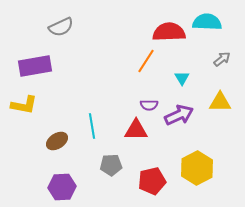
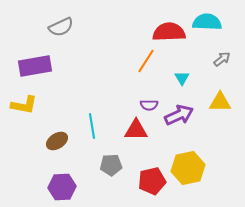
yellow hexagon: moved 9 px left; rotated 16 degrees clockwise
